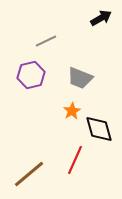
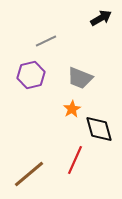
orange star: moved 2 px up
